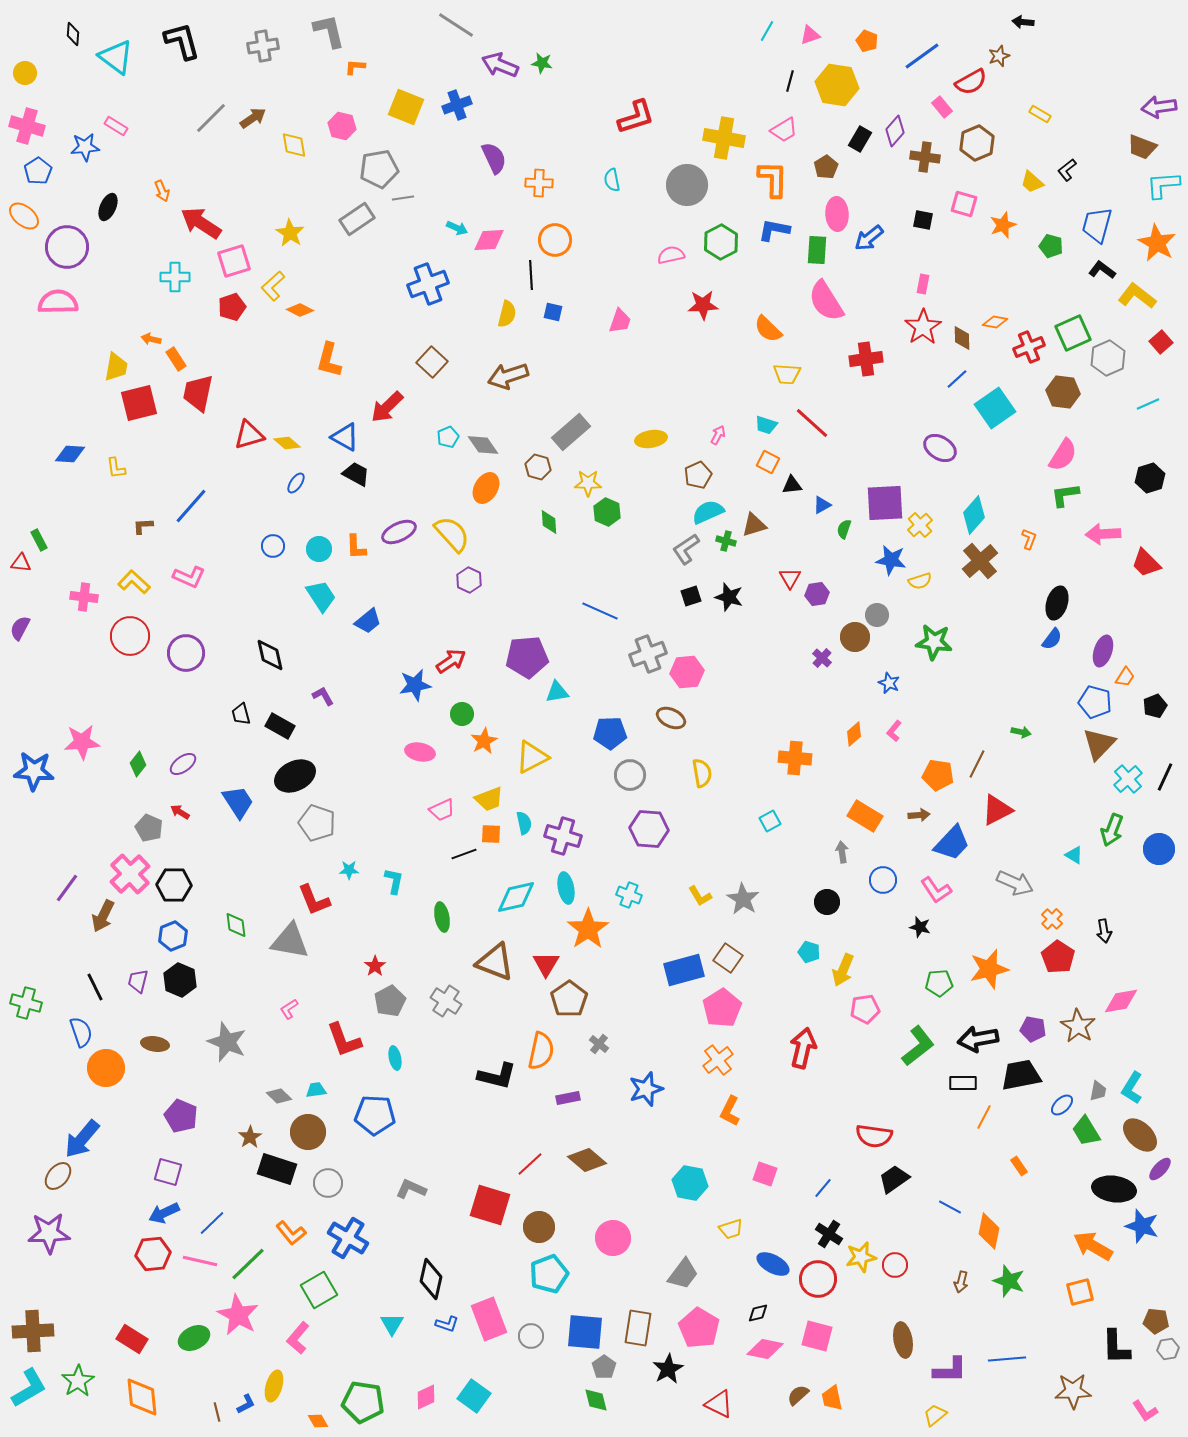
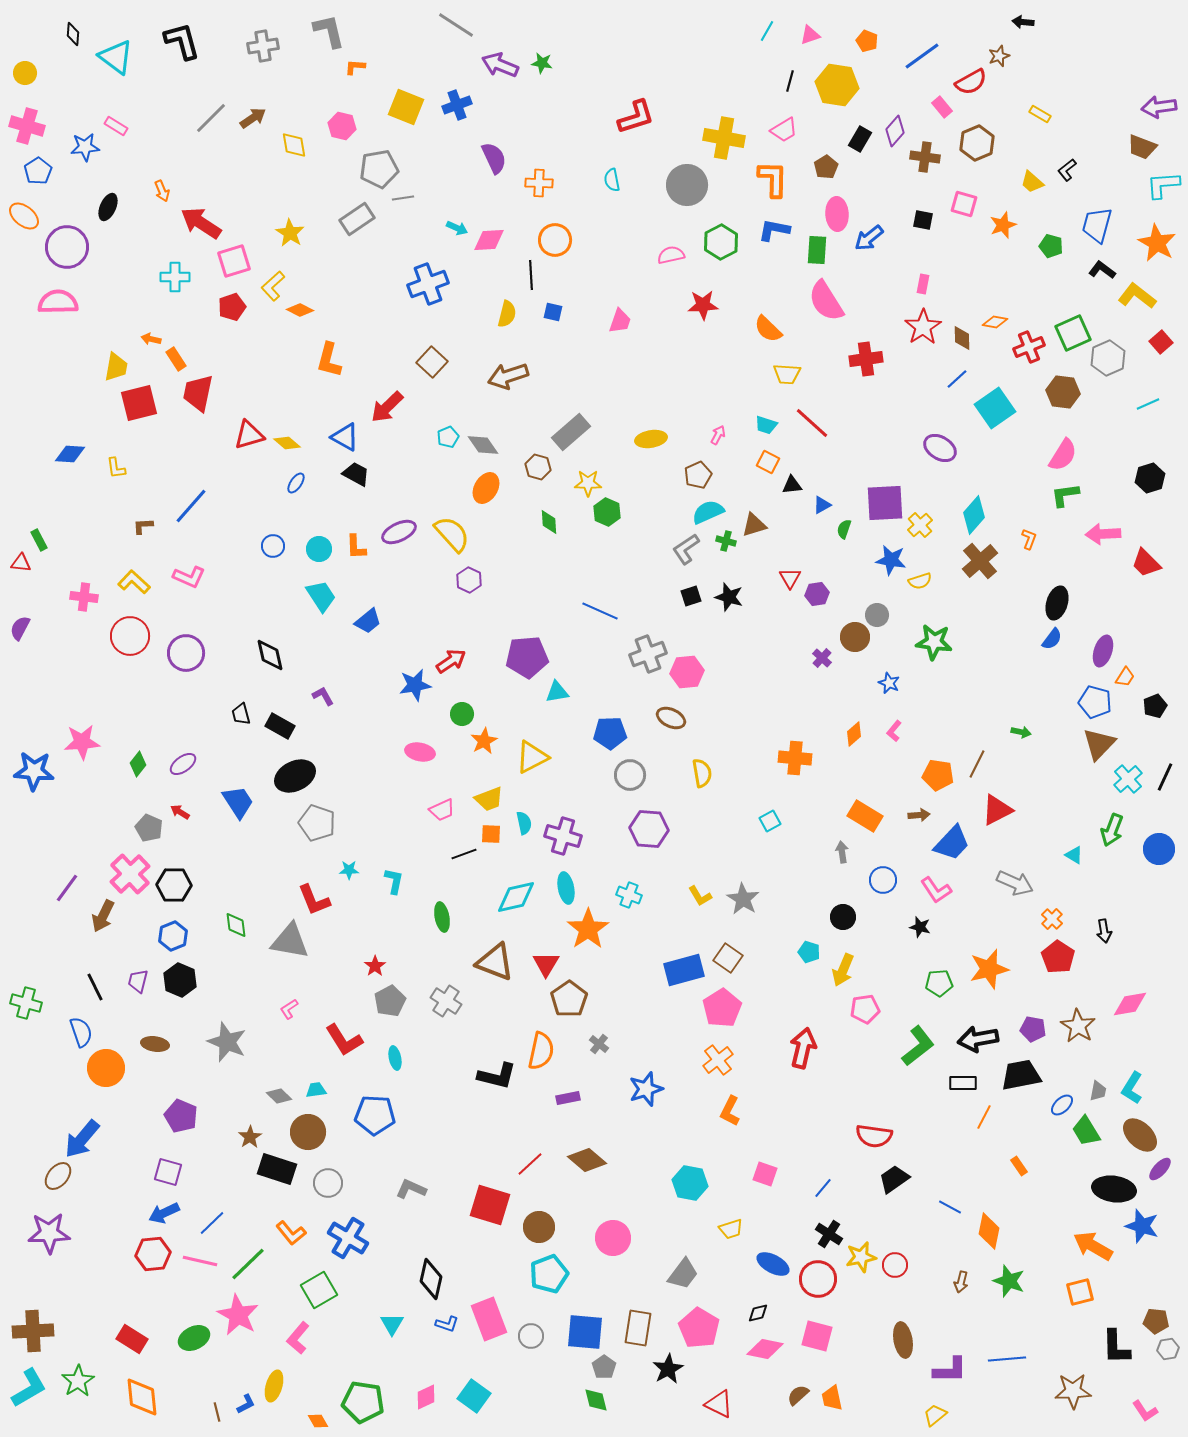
black circle at (827, 902): moved 16 px right, 15 px down
pink diamond at (1121, 1001): moved 9 px right, 3 px down
red L-shape at (344, 1040): rotated 12 degrees counterclockwise
